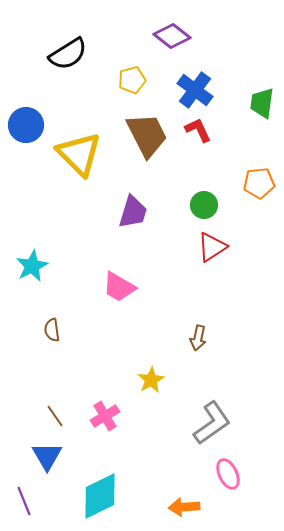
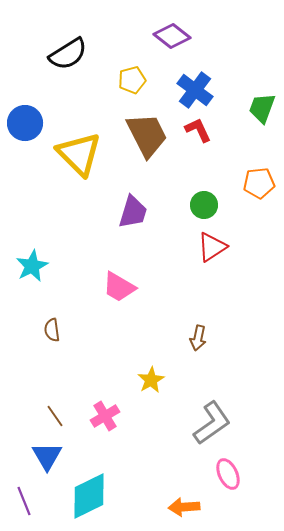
green trapezoid: moved 5 px down; rotated 12 degrees clockwise
blue circle: moved 1 px left, 2 px up
cyan diamond: moved 11 px left
